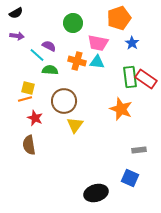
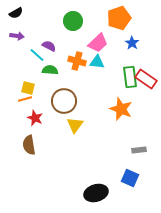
green circle: moved 2 px up
pink trapezoid: rotated 55 degrees counterclockwise
